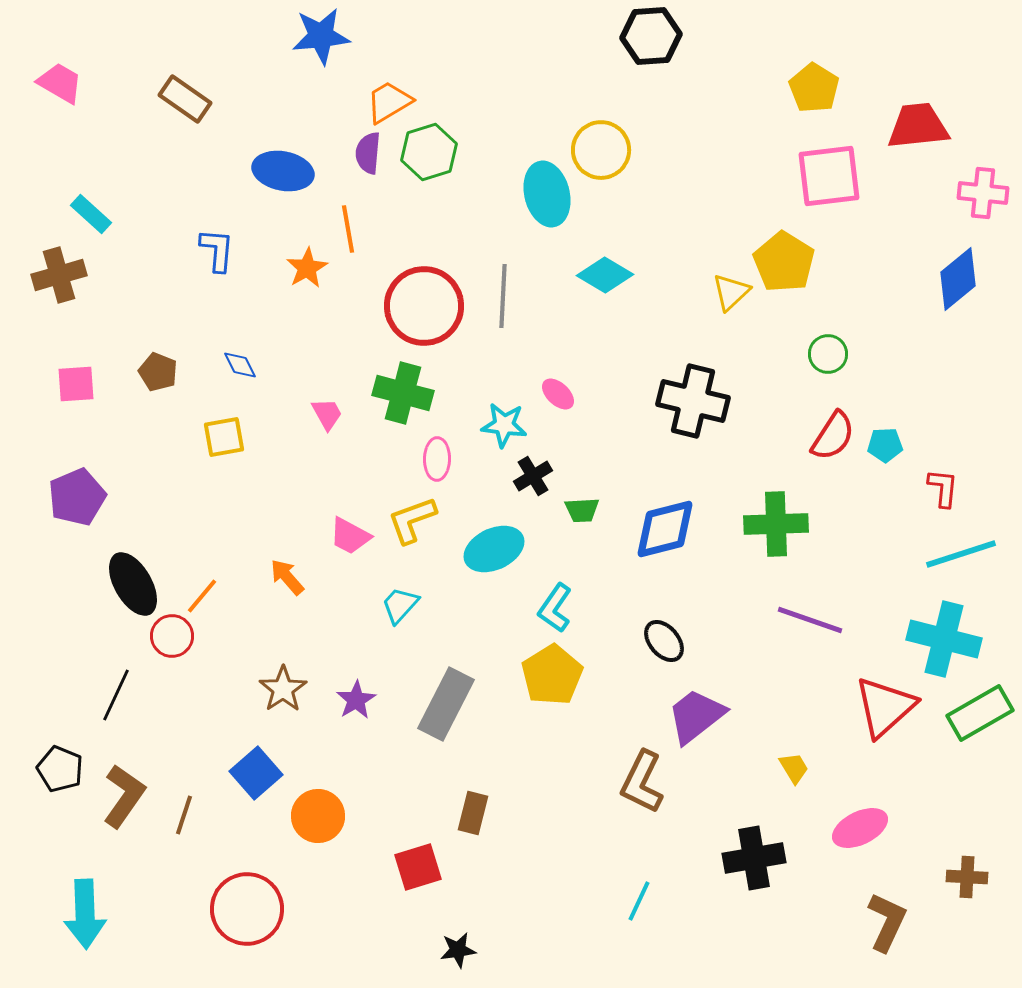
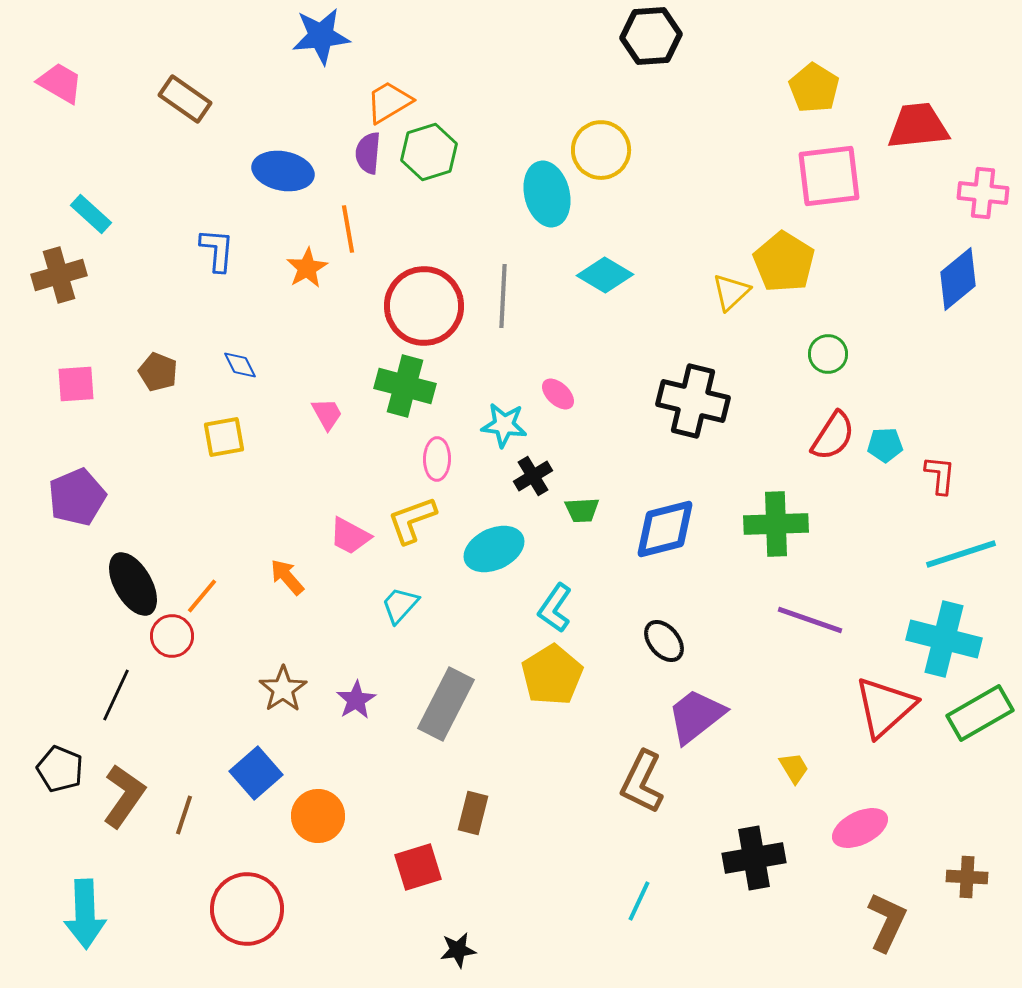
green cross at (403, 393): moved 2 px right, 7 px up
red L-shape at (943, 488): moved 3 px left, 13 px up
